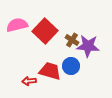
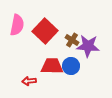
pink semicircle: rotated 115 degrees clockwise
red trapezoid: moved 2 px right, 5 px up; rotated 15 degrees counterclockwise
